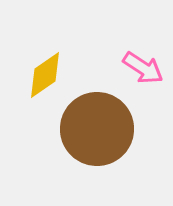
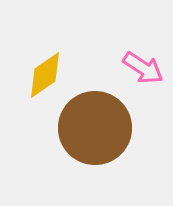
brown circle: moved 2 px left, 1 px up
